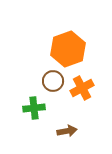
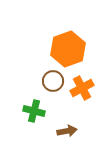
green cross: moved 3 px down; rotated 20 degrees clockwise
